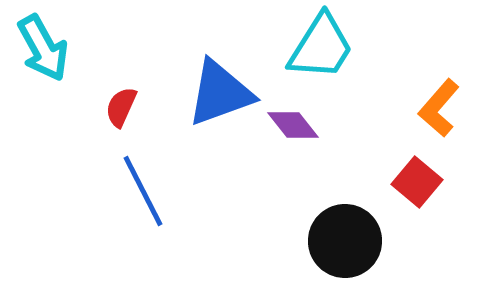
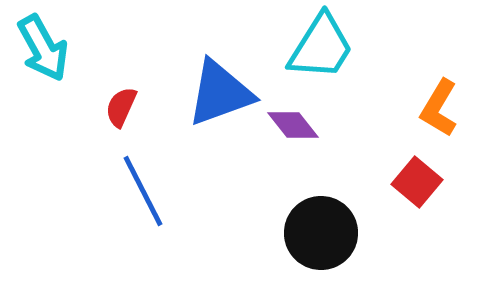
orange L-shape: rotated 10 degrees counterclockwise
black circle: moved 24 px left, 8 px up
